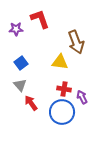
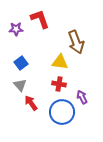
red cross: moved 5 px left, 5 px up
